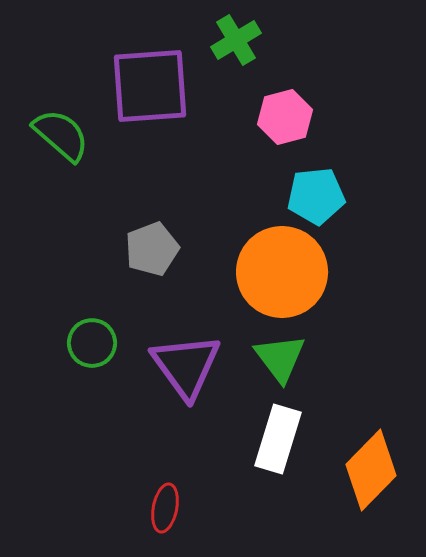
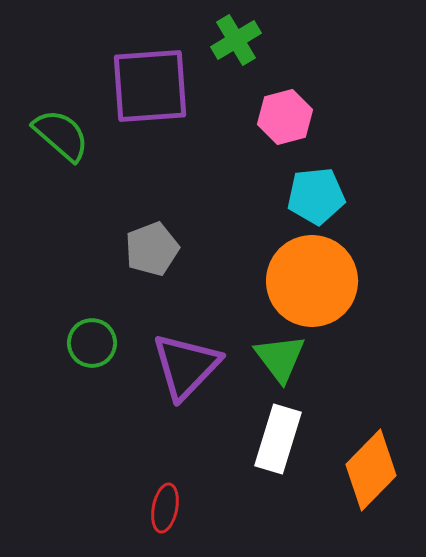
orange circle: moved 30 px right, 9 px down
purple triangle: rotated 20 degrees clockwise
